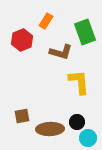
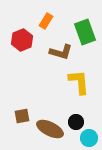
black circle: moved 1 px left
brown ellipse: rotated 28 degrees clockwise
cyan circle: moved 1 px right
